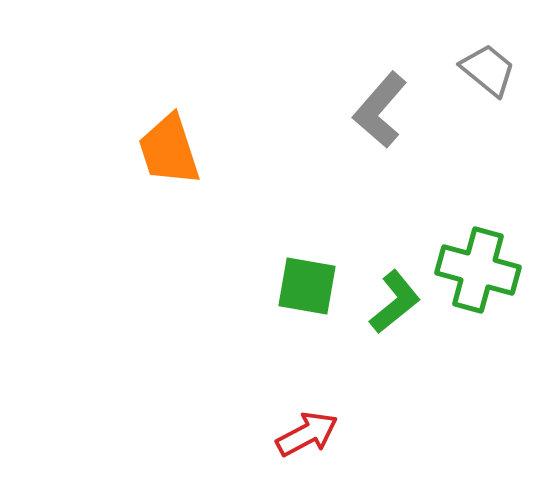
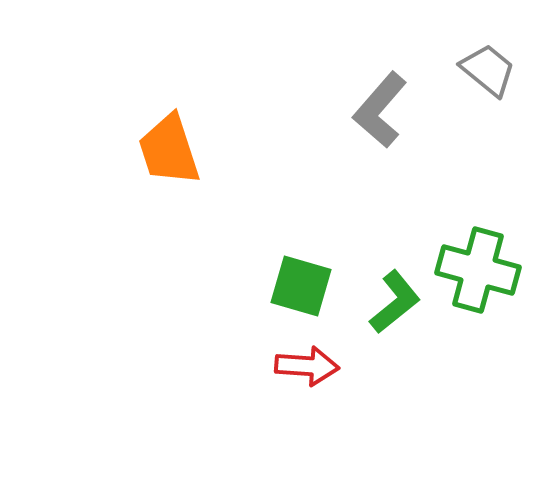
green square: moved 6 px left; rotated 6 degrees clockwise
red arrow: moved 68 px up; rotated 32 degrees clockwise
